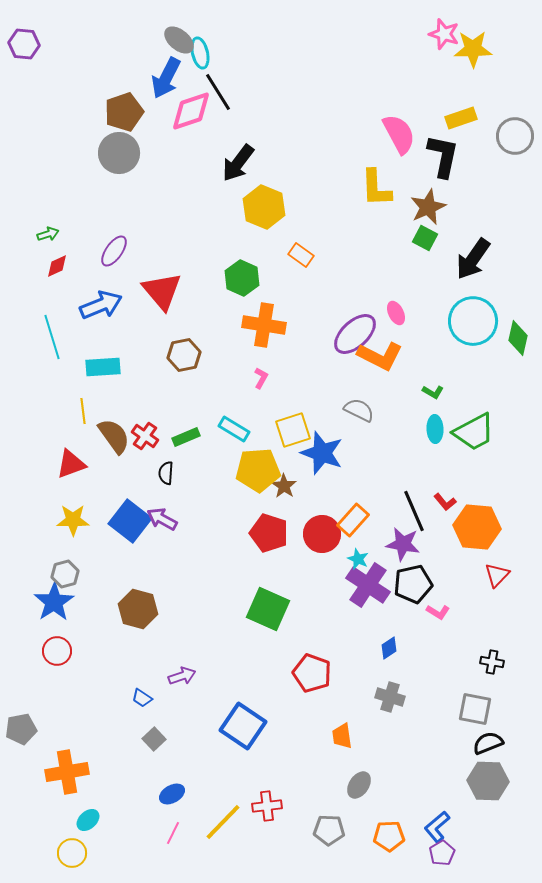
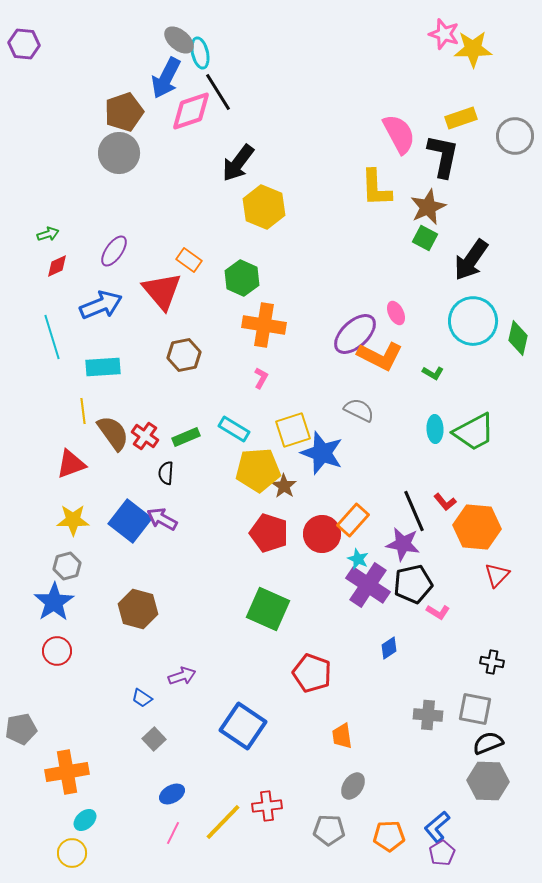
orange rectangle at (301, 255): moved 112 px left, 5 px down
black arrow at (473, 259): moved 2 px left, 1 px down
green L-shape at (433, 392): moved 19 px up
brown semicircle at (114, 436): moved 1 px left, 3 px up
gray hexagon at (65, 574): moved 2 px right, 8 px up
gray cross at (390, 697): moved 38 px right, 18 px down; rotated 12 degrees counterclockwise
gray ellipse at (359, 785): moved 6 px left, 1 px down
cyan ellipse at (88, 820): moved 3 px left
